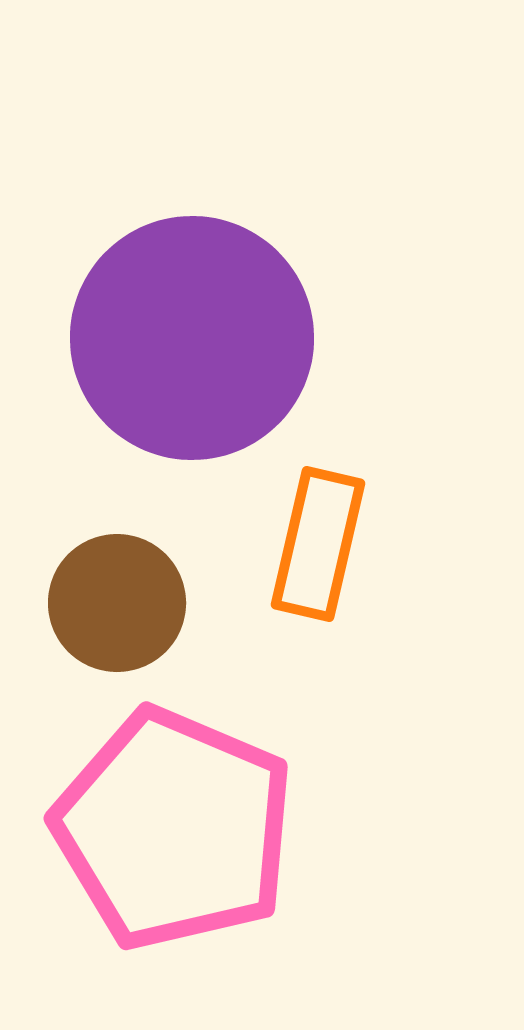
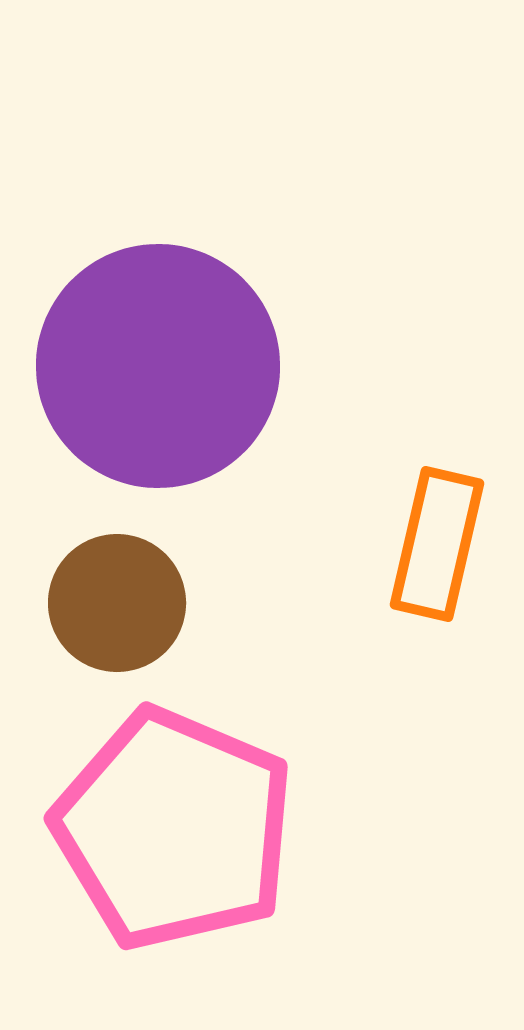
purple circle: moved 34 px left, 28 px down
orange rectangle: moved 119 px right
